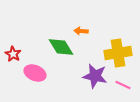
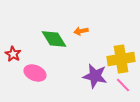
orange arrow: rotated 16 degrees counterclockwise
green diamond: moved 7 px left, 8 px up
yellow cross: moved 3 px right, 6 px down
pink line: rotated 21 degrees clockwise
